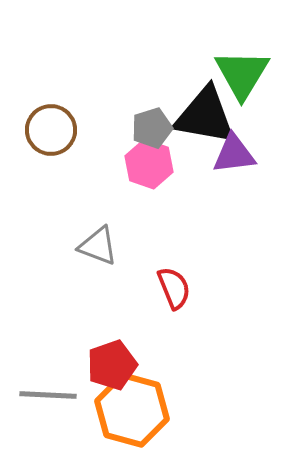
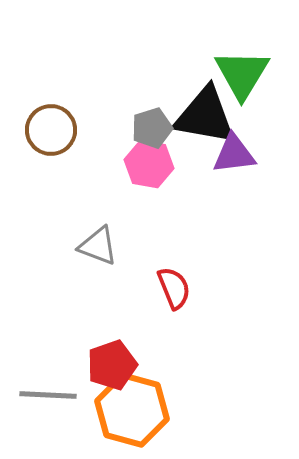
pink hexagon: rotated 9 degrees counterclockwise
